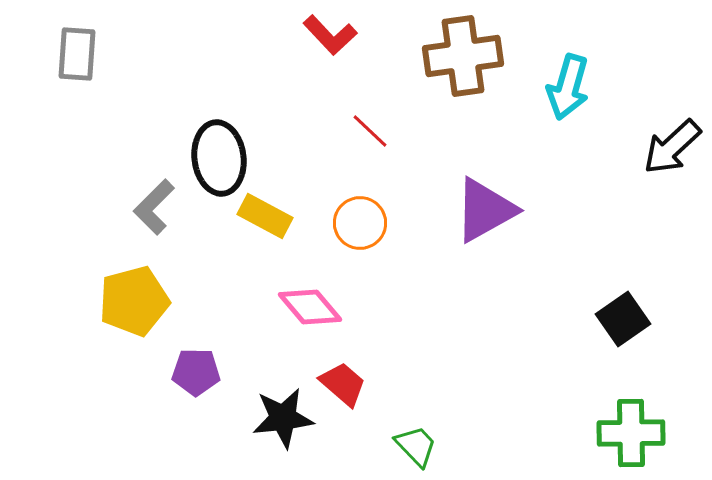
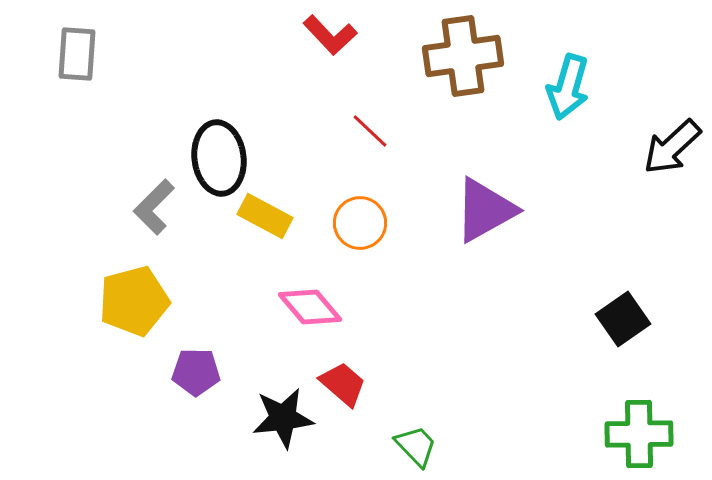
green cross: moved 8 px right, 1 px down
